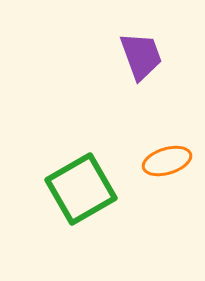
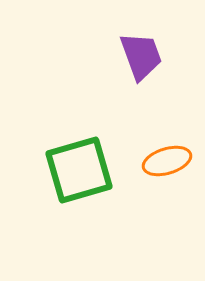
green square: moved 2 px left, 19 px up; rotated 14 degrees clockwise
